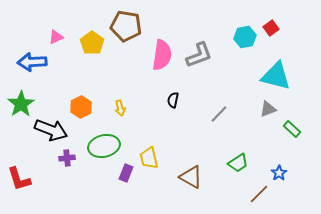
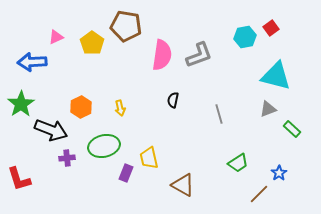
gray line: rotated 60 degrees counterclockwise
brown triangle: moved 8 px left, 8 px down
